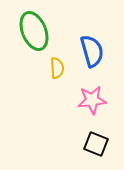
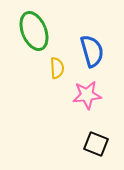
pink star: moved 5 px left, 5 px up
